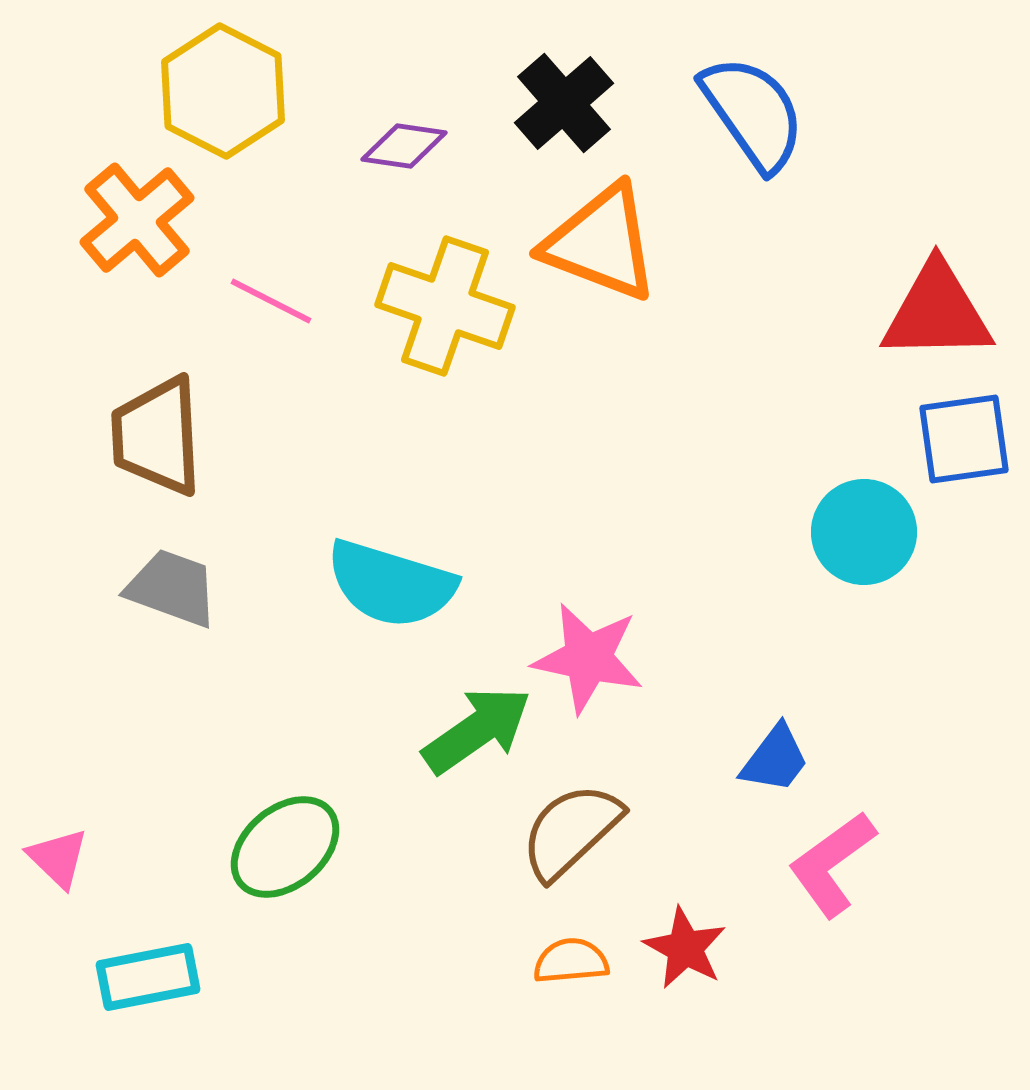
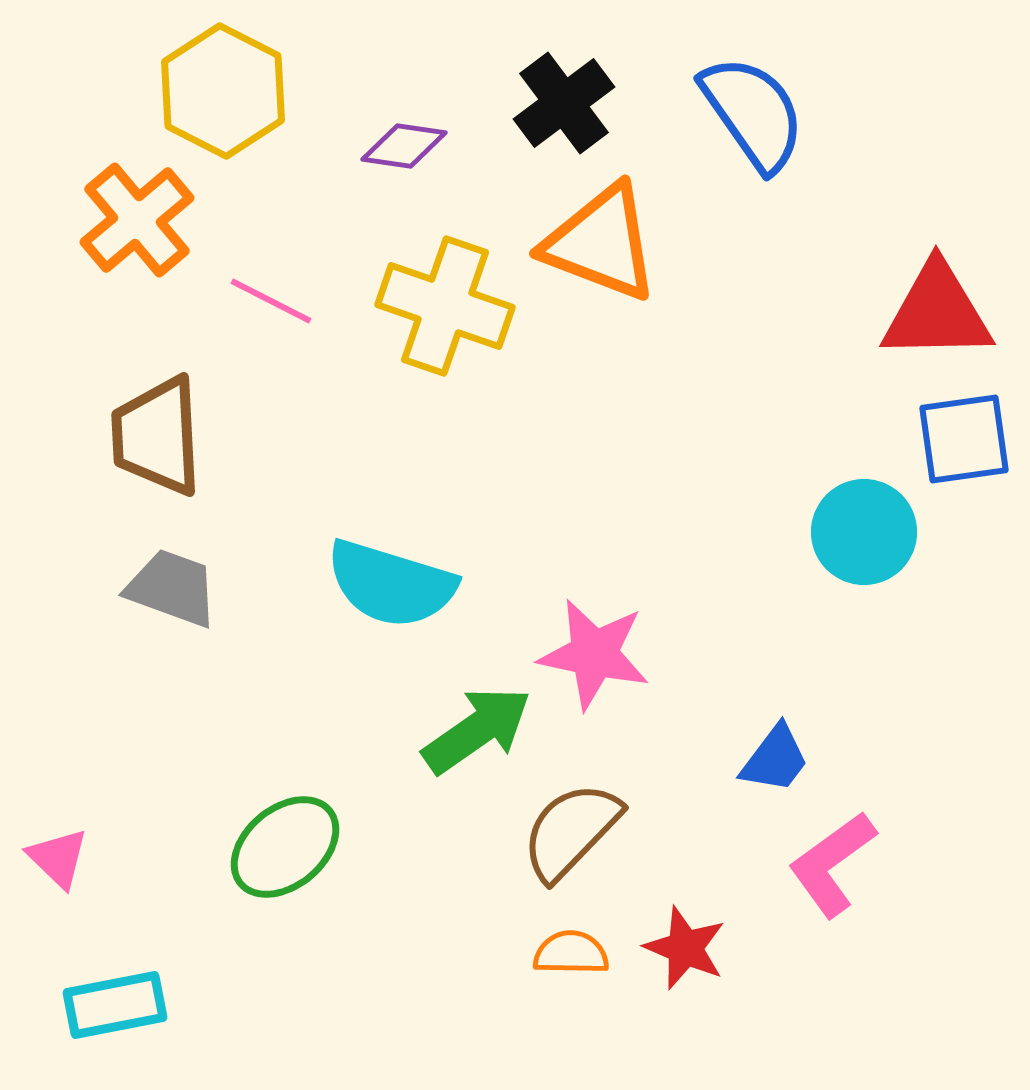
black cross: rotated 4 degrees clockwise
pink star: moved 6 px right, 4 px up
brown semicircle: rotated 3 degrees counterclockwise
red star: rotated 6 degrees counterclockwise
orange semicircle: moved 8 px up; rotated 6 degrees clockwise
cyan rectangle: moved 33 px left, 28 px down
